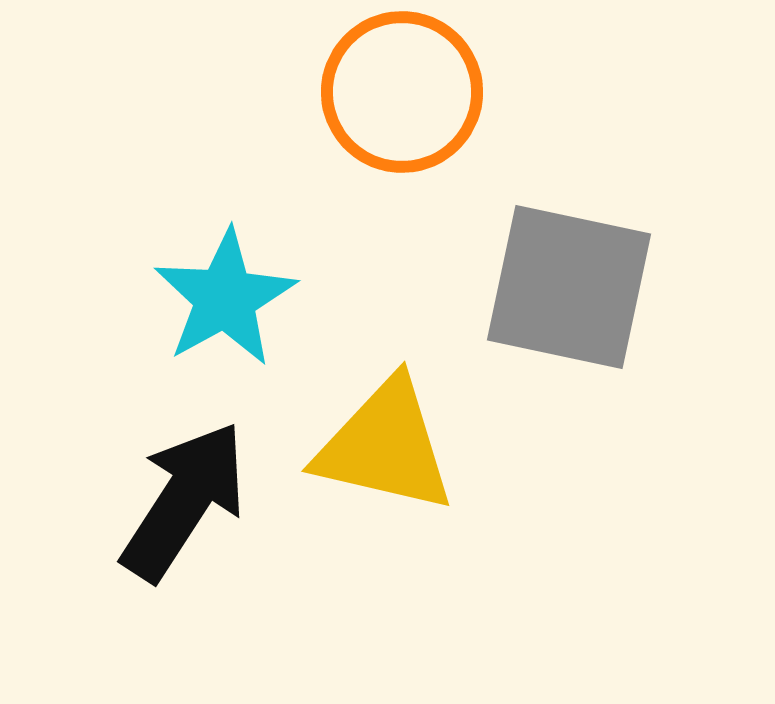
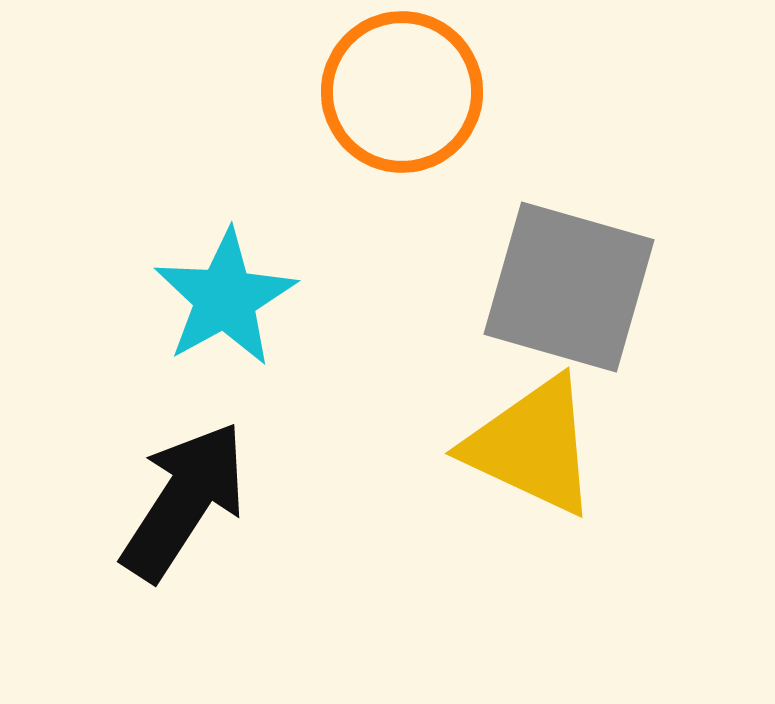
gray square: rotated 4 degrees clockwise
yellow triangle: moved 147 px right; rotated 12 degrees clockwise
